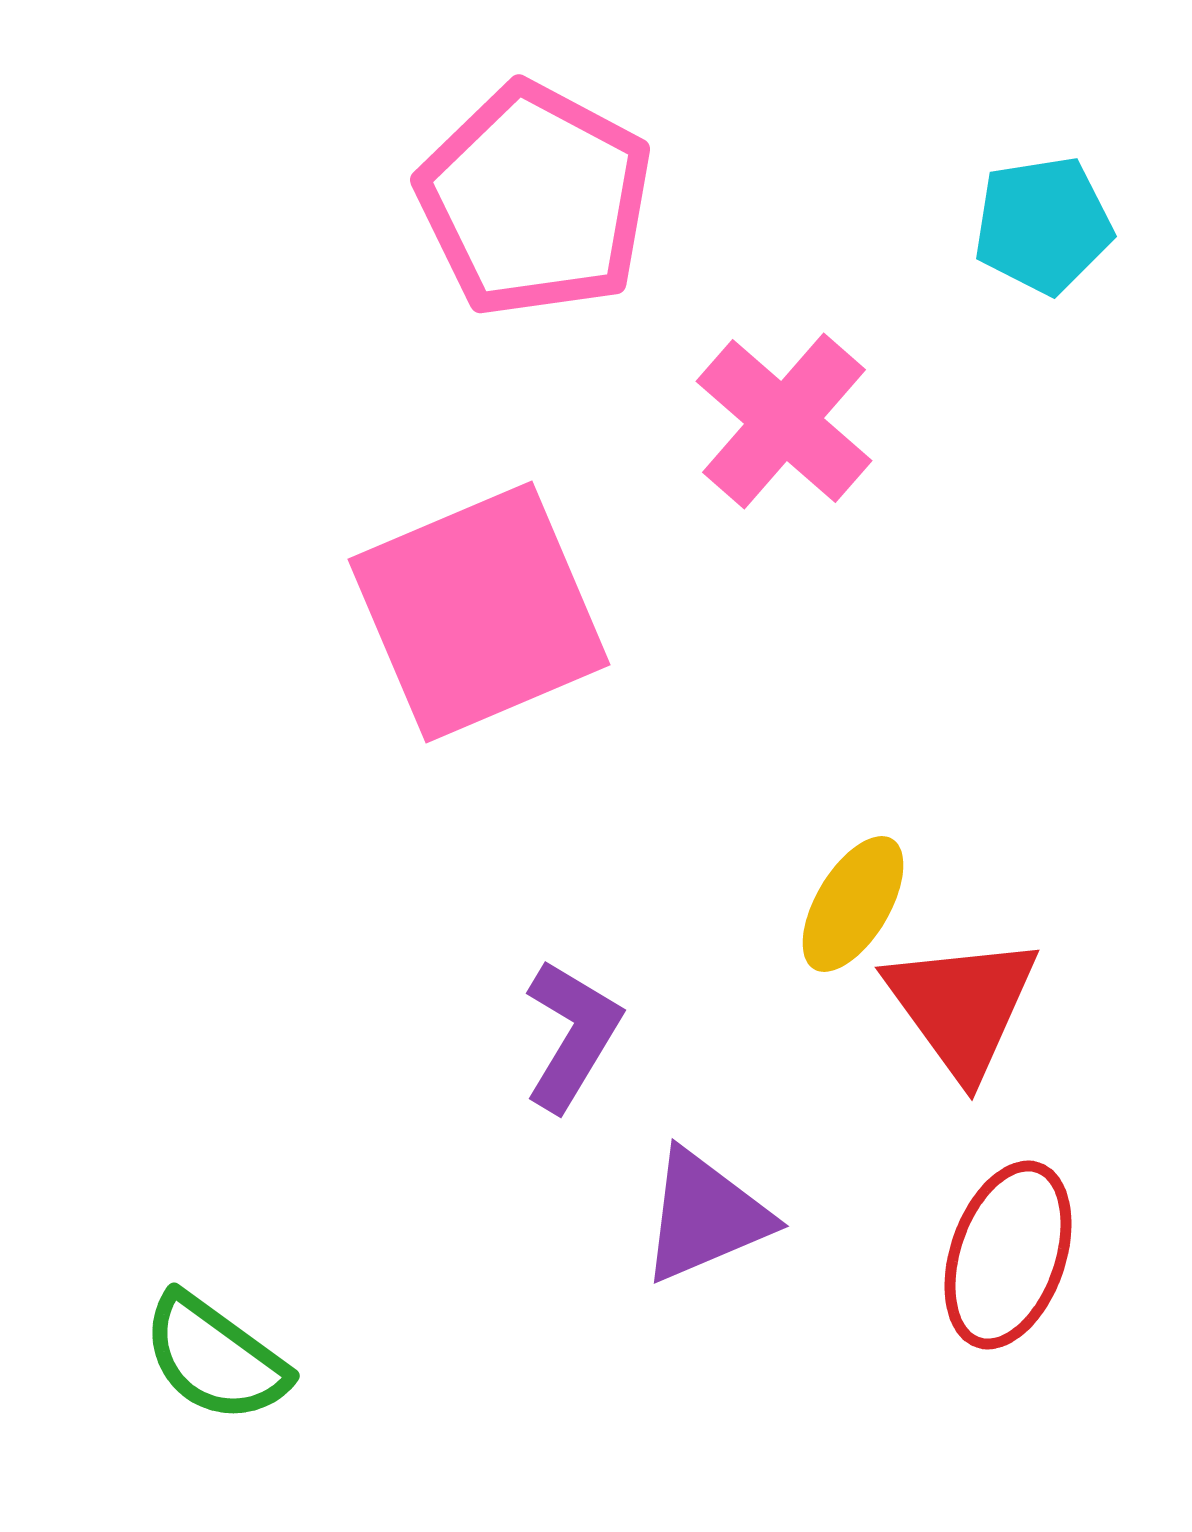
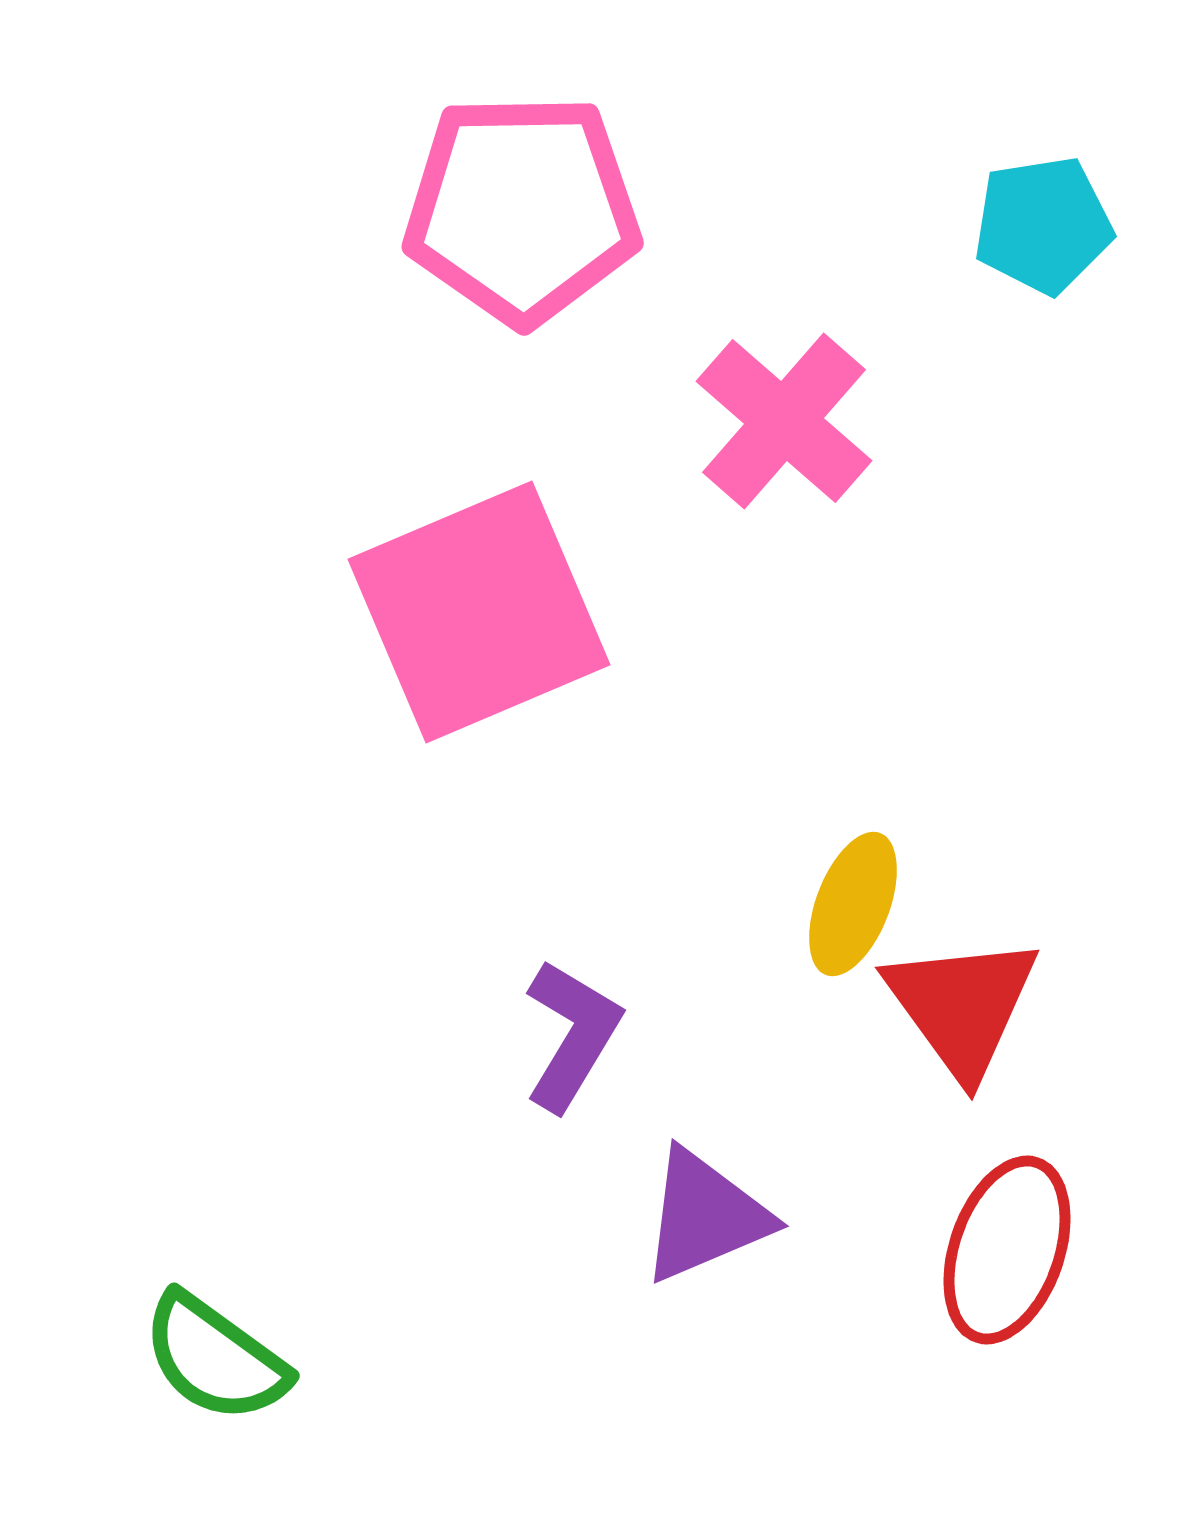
pink pentagon: moved 13 px left, 9 px down; rotated 29 degrees counterclockwise
yellow ellipse: rotated 10 degrees counterclockwise
red ellipse: moved 1 px left, 5 px up
